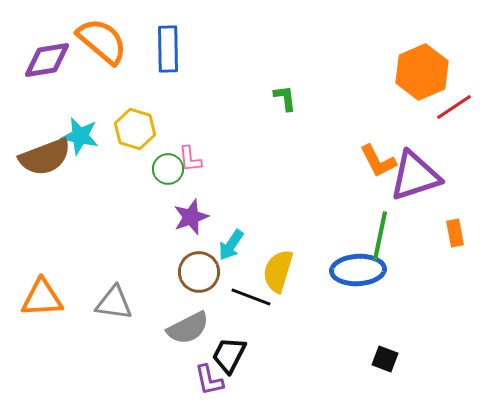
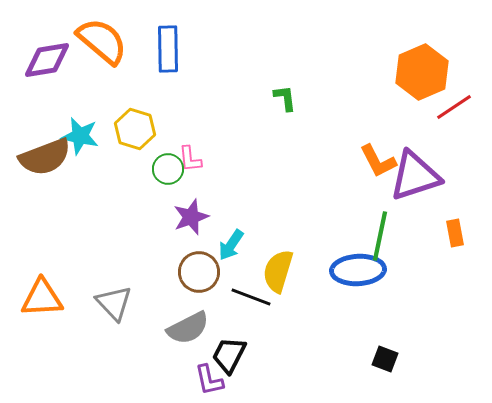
gray triangle: rotated 39 degrees clockwise
